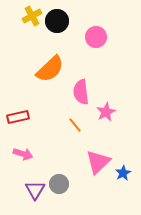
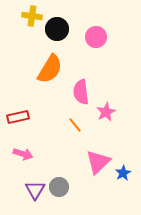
yellow cross: rotated 36 degrees clockwise
black circle: moved 8 px down
orange semicircle: rotated 16 degrees counterclockwise
gray circle: moved 3 px down
